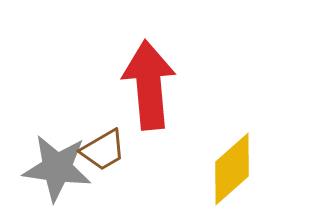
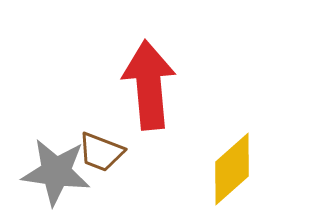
brown trapezoid: moved 2 px left, 2 px down; rotated 51 degrees clockwise
gray star: moved 1 px left, 4 px down
